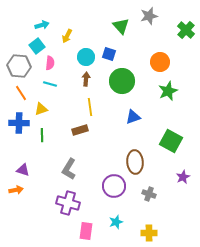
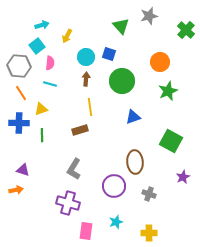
gray L-shape: moved 5 px right
